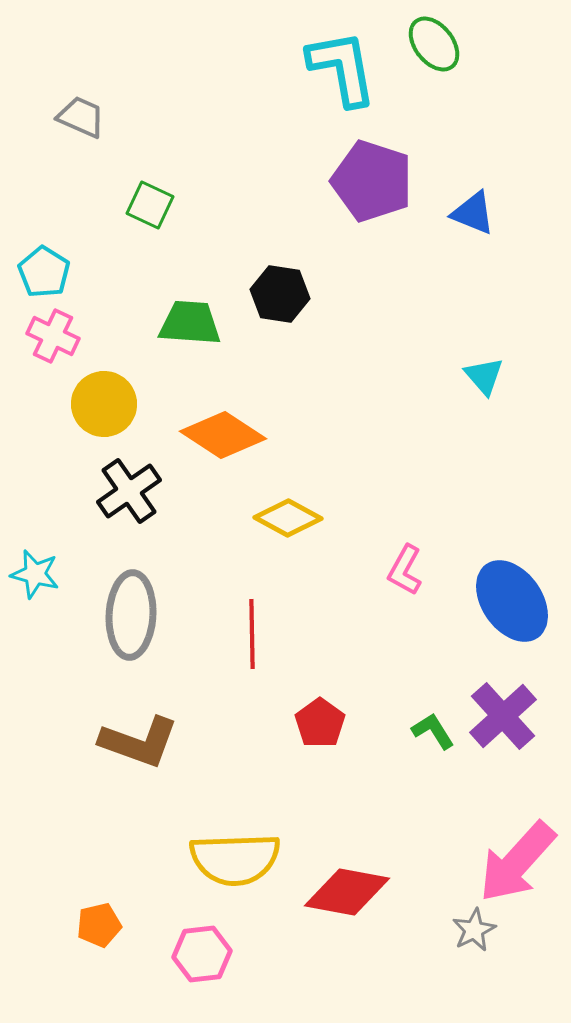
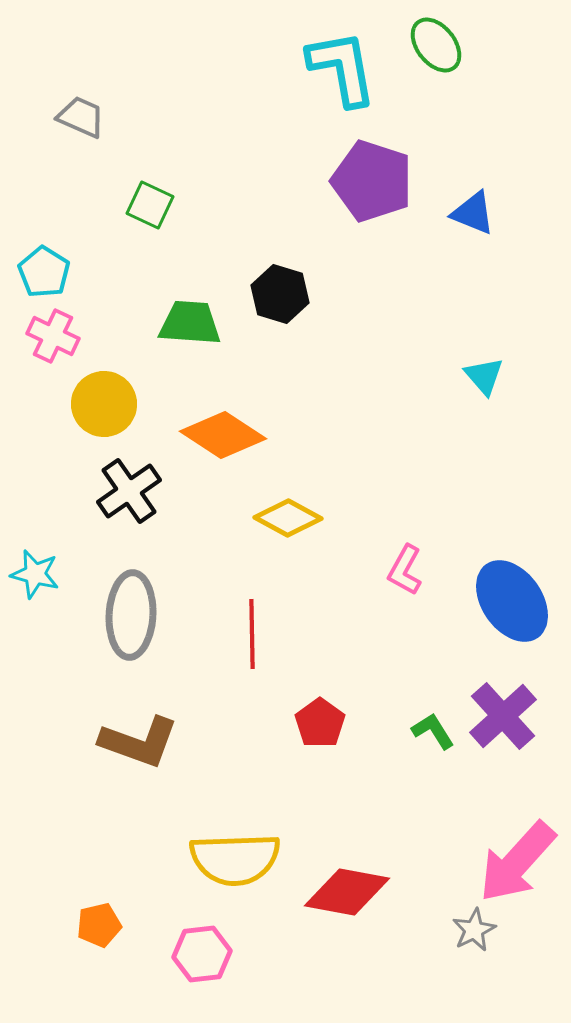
green ellipse: moved 2 px right, 1 px down
black hexagon: rotated 8 degrees clockwise
